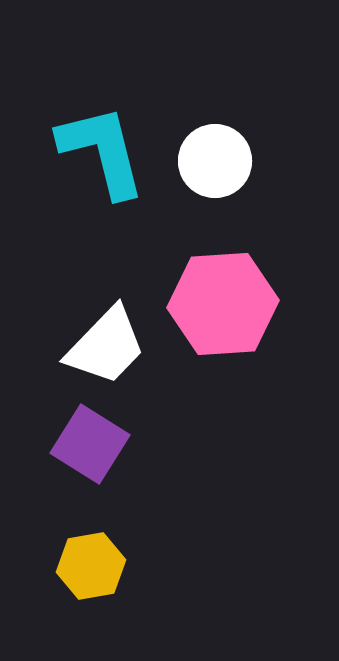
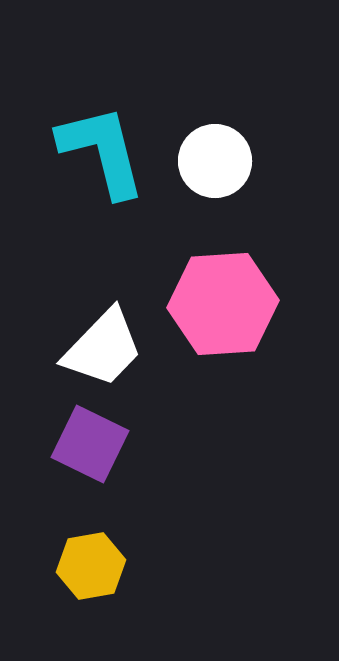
white trapezoid: moved 3 px left, 2 px down
purple square: rotated 6 degrees counterclockwise
